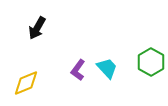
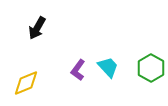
green hexagon: moved 6 px down
cyan trapezoid: moved 1 px right, 1 px up
